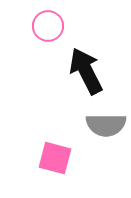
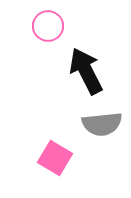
gray semicircle: moved 4 px left, 1 px up; rotated 6 degrees counterclockwise
pink square: rotated 16 degrees clockwise
